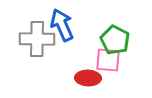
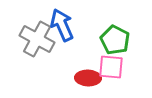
gray cross: rotated 28 degrees clockwise
pink square: moved 3 px right, 7 px down
